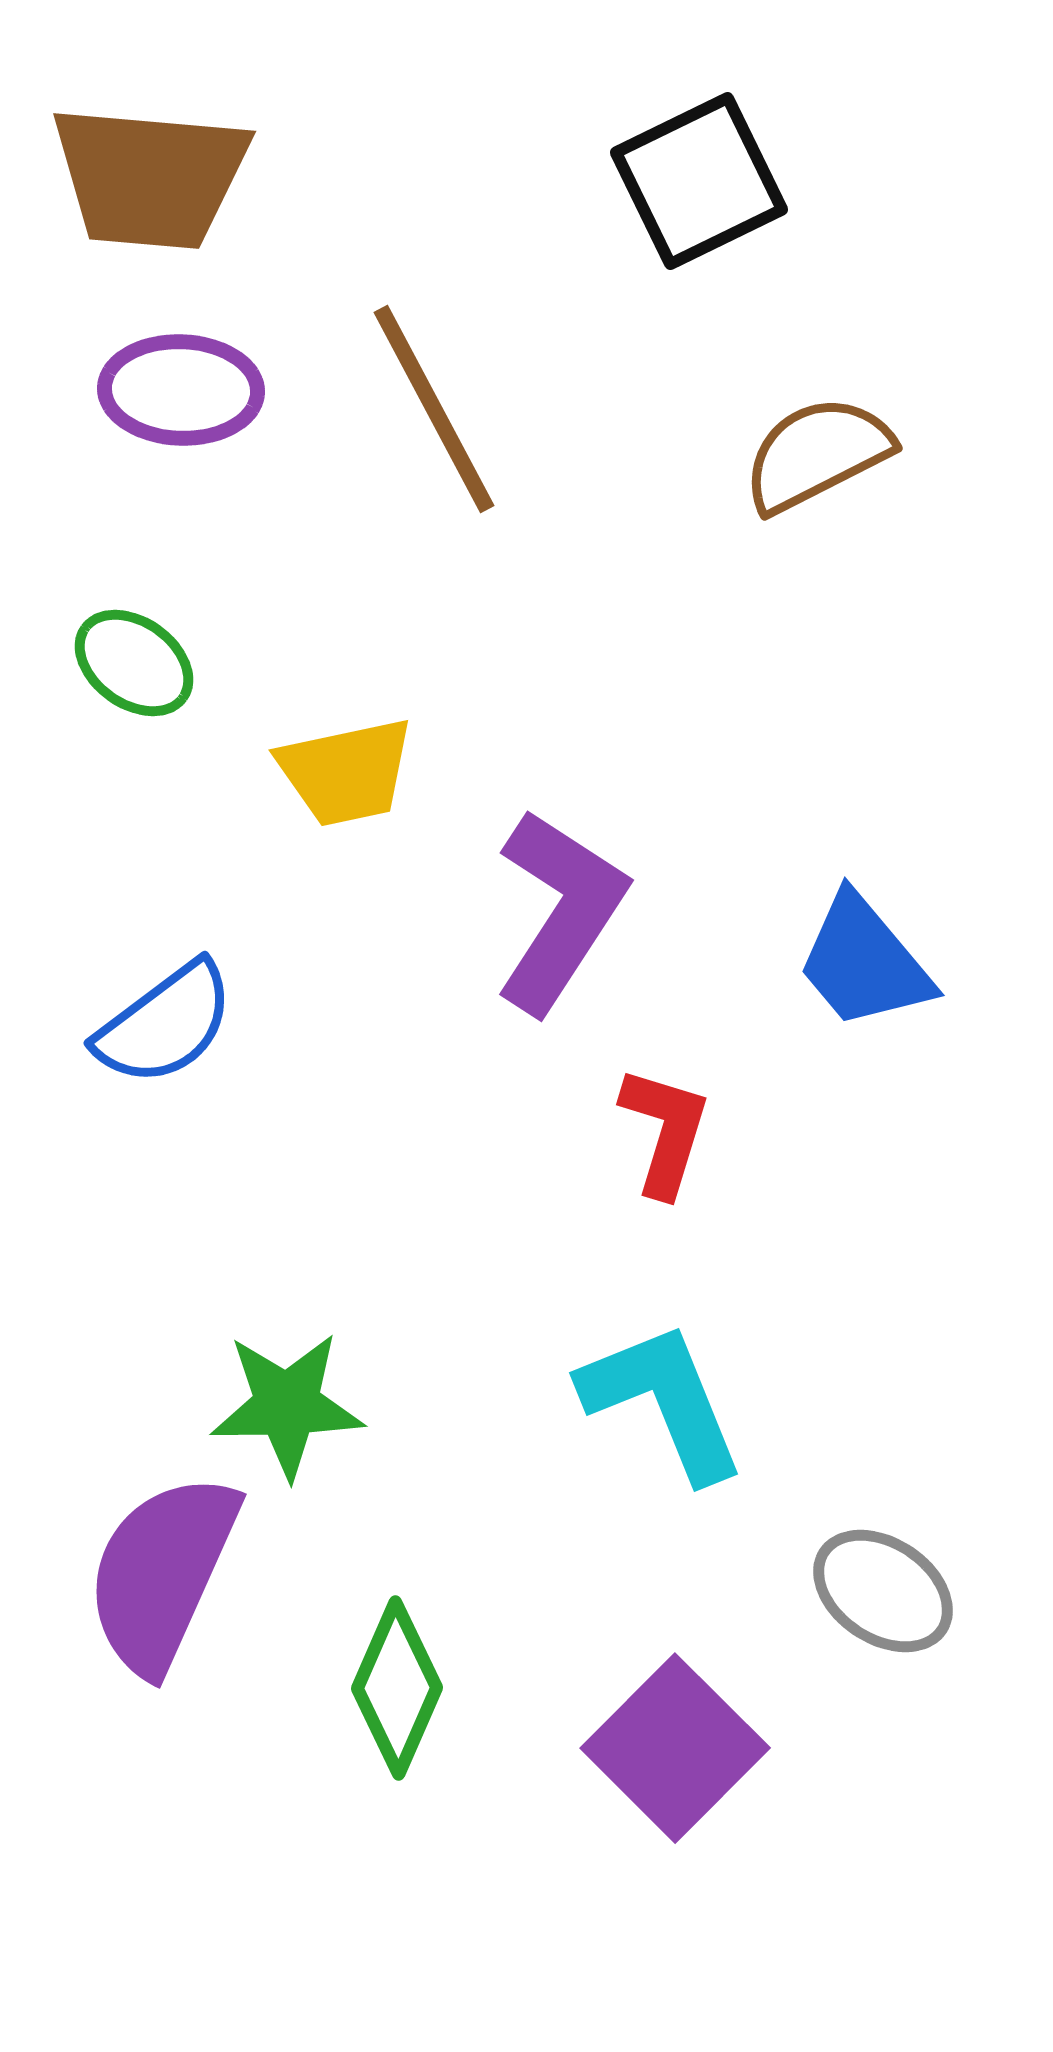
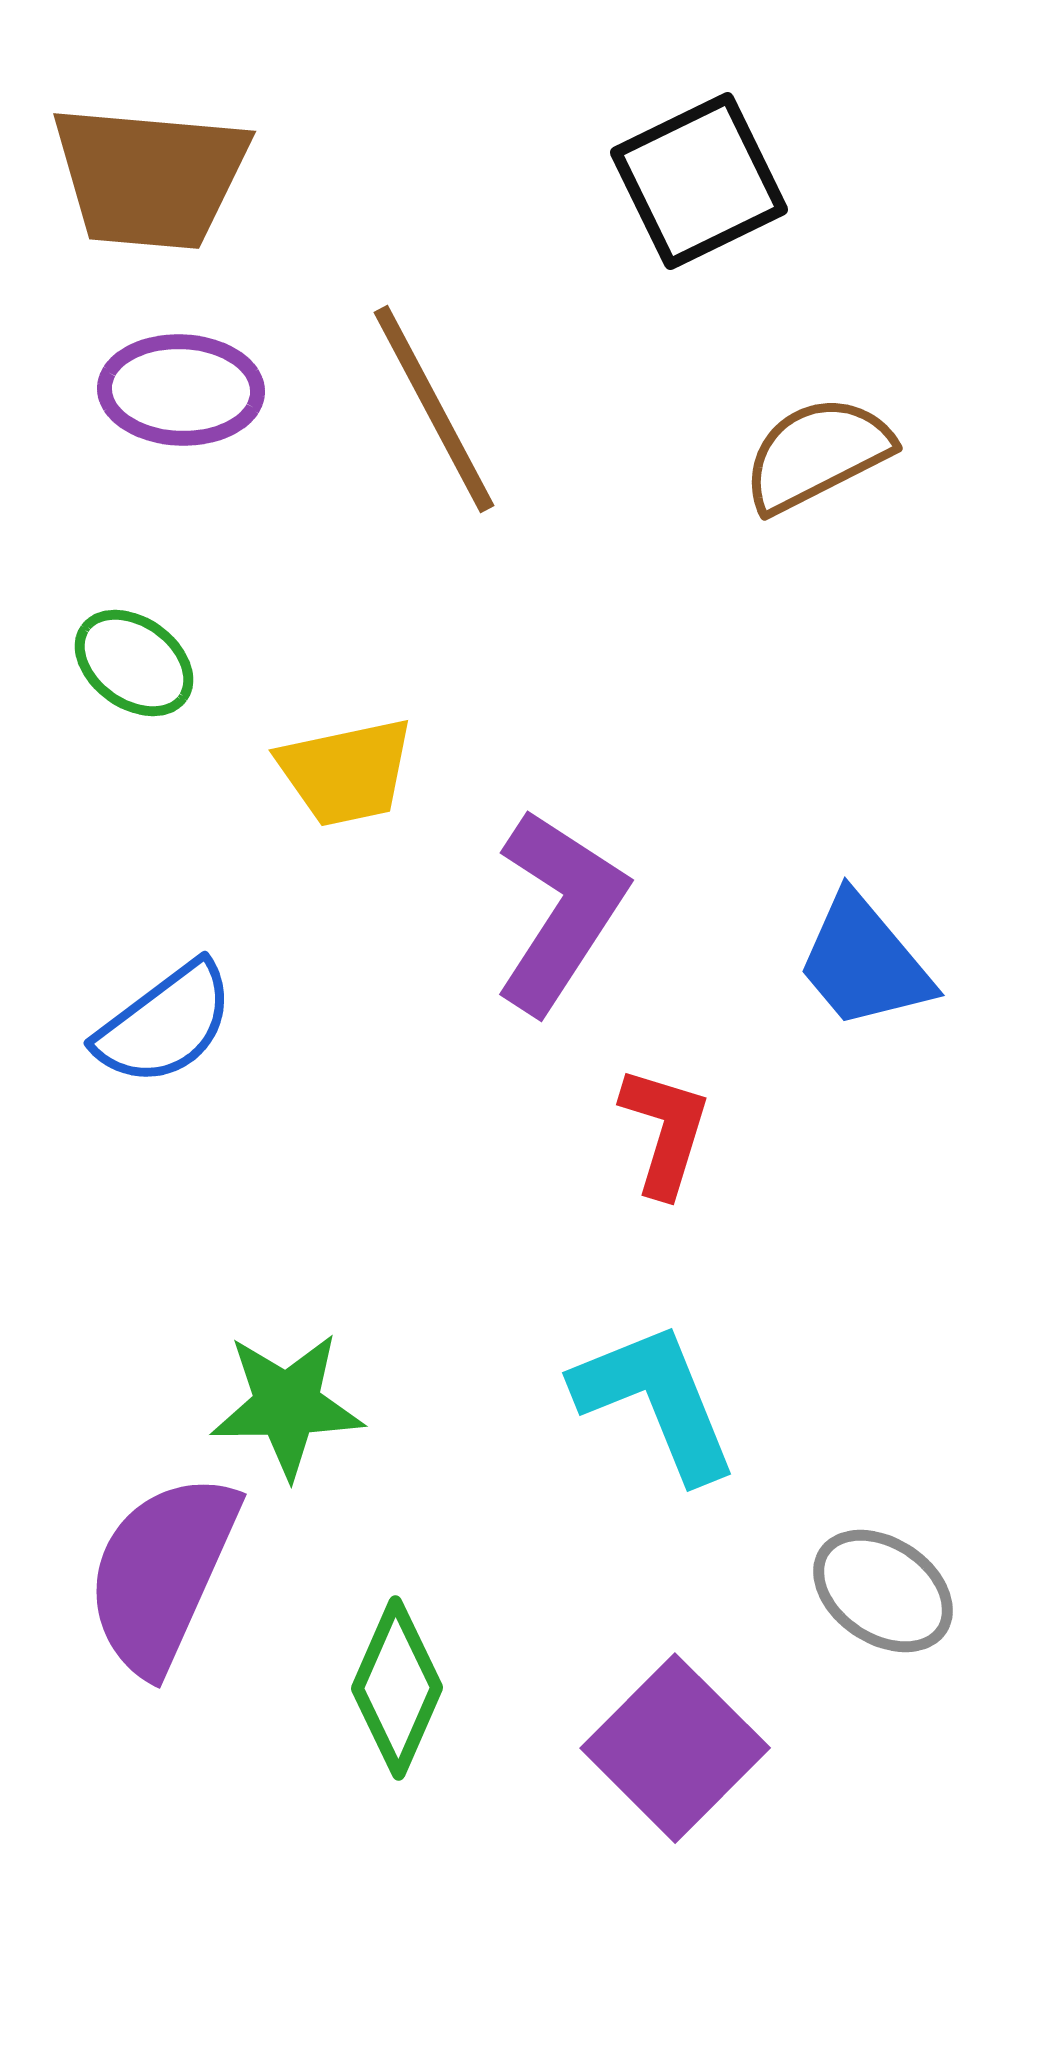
cyan L-shape: moved 7 px left
